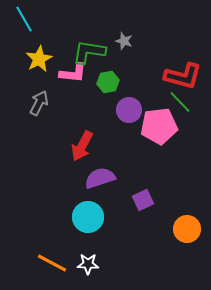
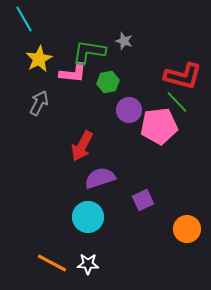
green line: moved 3 px left
